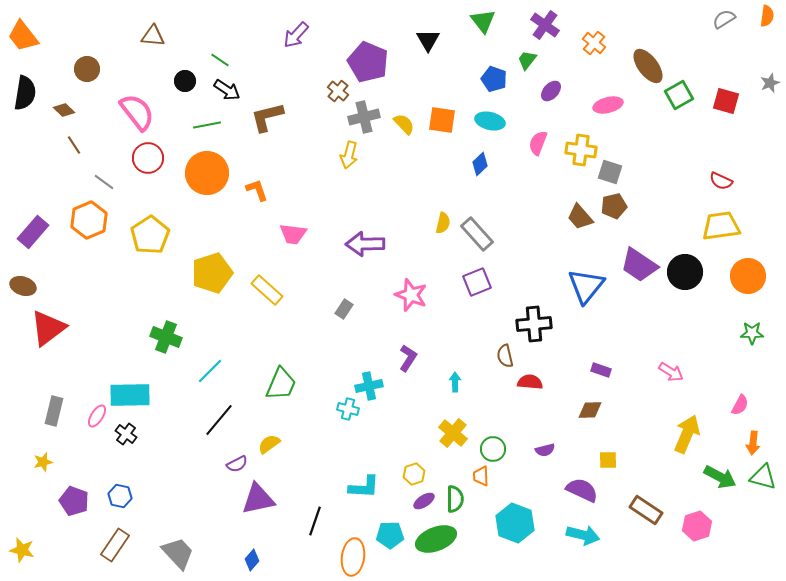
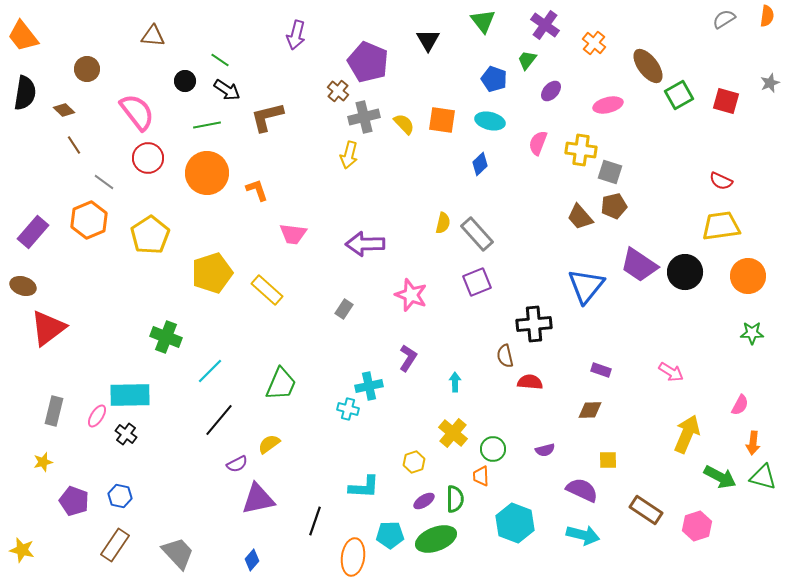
purple arrow at (296, 35): rotated 28 degrees counterclockwise
yellow hexagon at (414, 474): moved 12 px up
